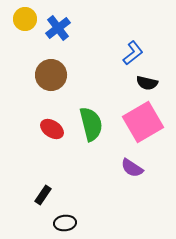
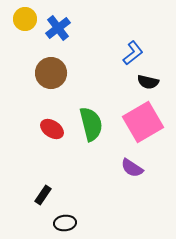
brown circle: moved 2 px up
black semicircle: moved 1 px right, 1 px up
